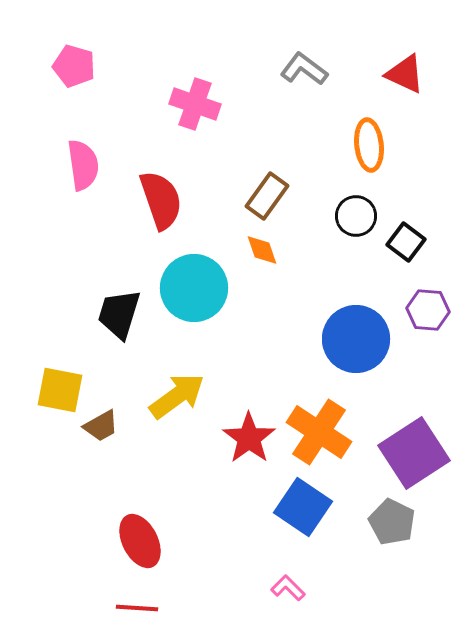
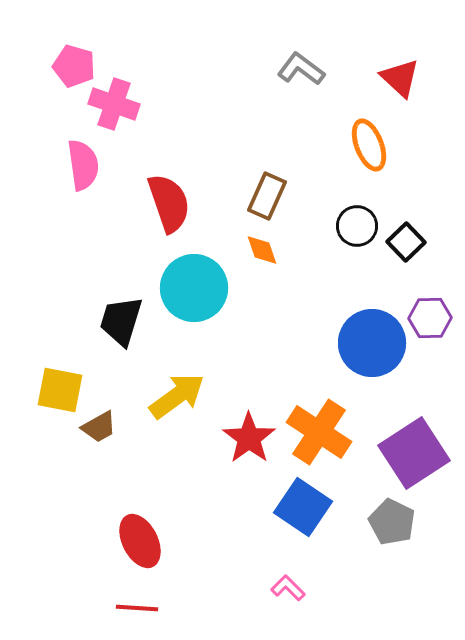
gray L-shape: moved 3 px left
red triangle: moved 5 px left, 4 px down; rotated 18 degrees clockwise
pink cross: moved 81 px left
orange ellipse: rotated 15 degrees counterclockwise
brown rectangle: rotated 12 degrees counterclockwise
red semicircle: moved 8 px right, 3 px down
black circle: moved 1 px right, 10 px down
black square: rotated 9 degrees clockwise
purple hexagon: moved 2 px right, 8 px down; rotated 6 degrees counterclockwise
black trapezoid: moved 2 px right, 7 px down
blue circle: moved 16 px right, 4 px down
brown trapezoid: moved 2 px left, 1 px down
